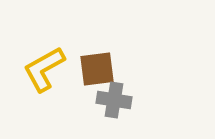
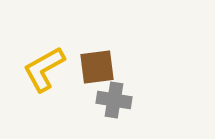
brown square: moved 2 px up
